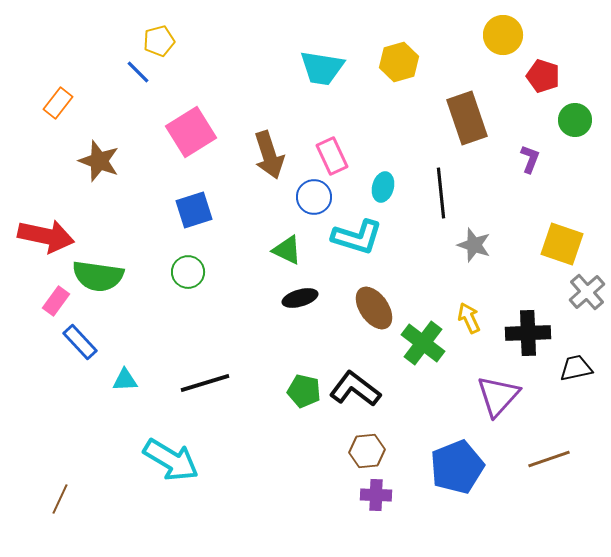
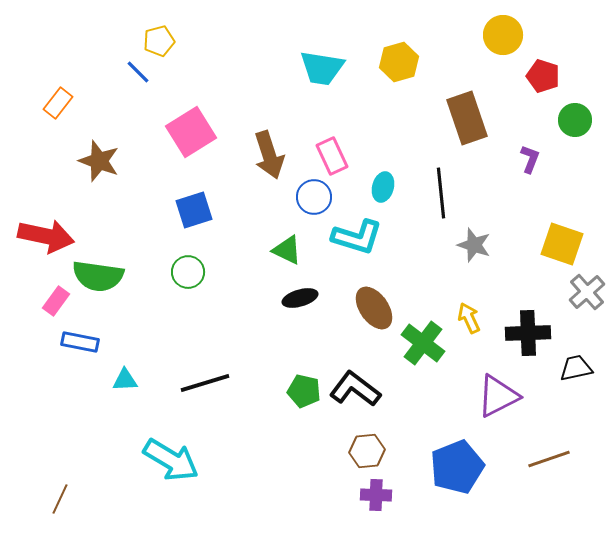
blue rectangle at (80, 342): rotated 36 degrees counterclockwise
purple triangle at (498, 396): rotated 21 degrees clockwise
